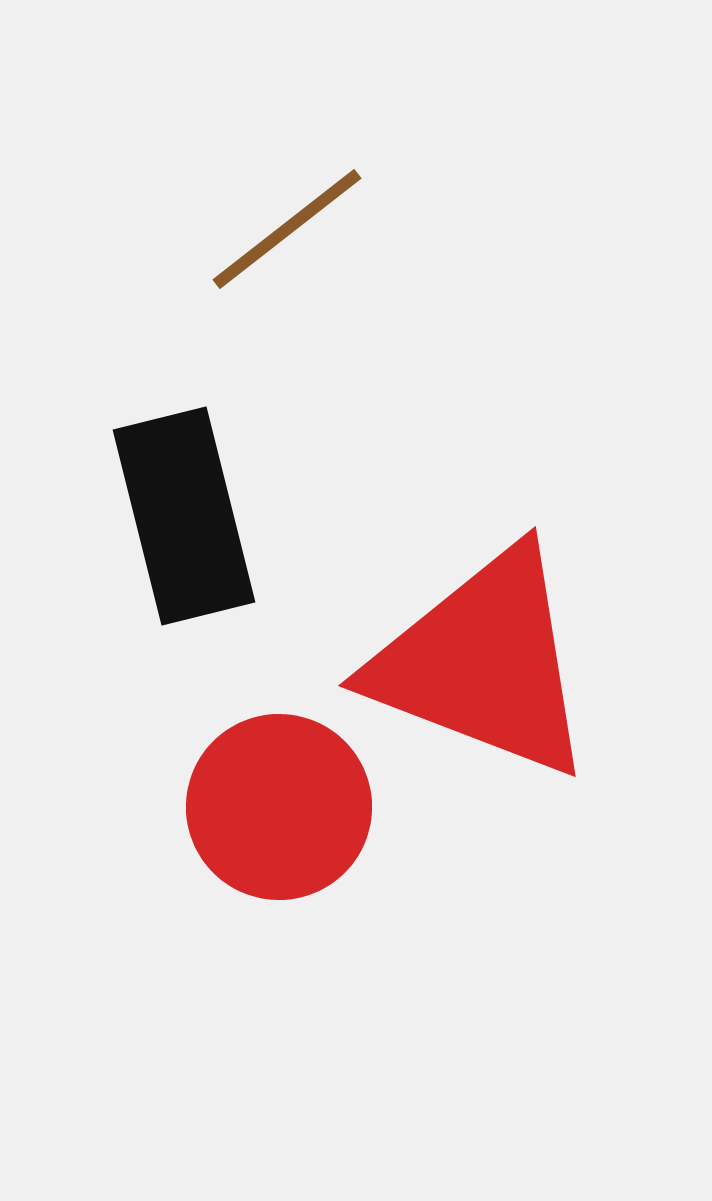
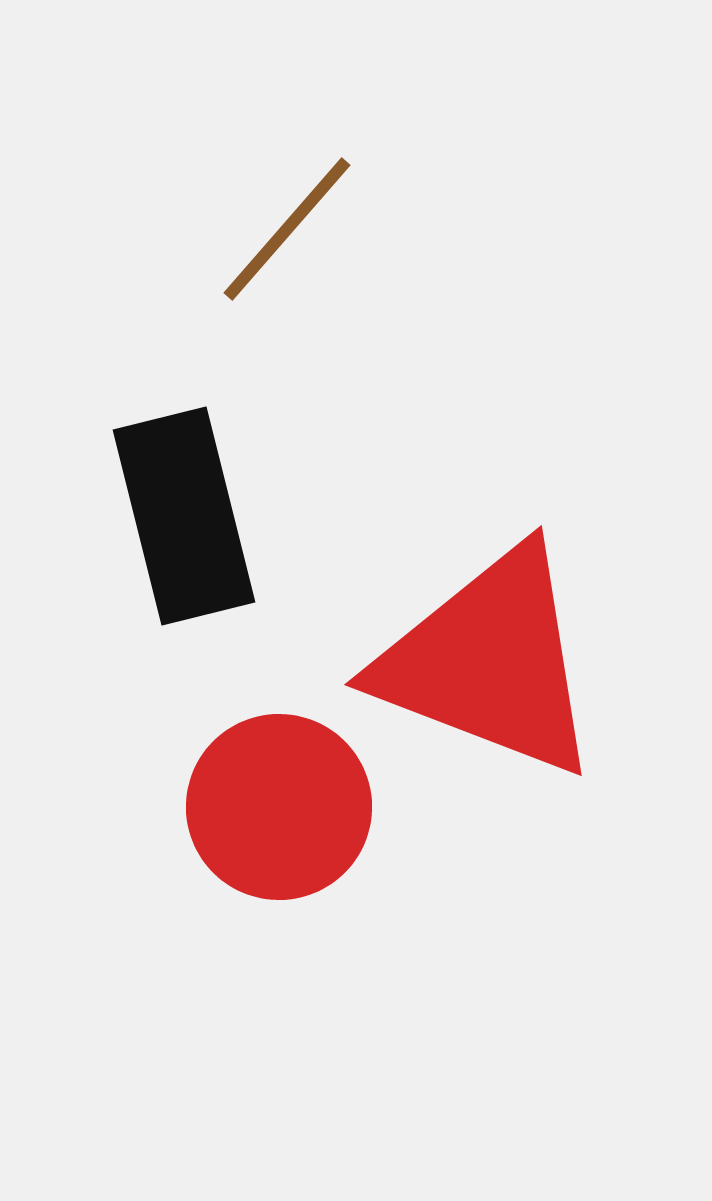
brown line: rotated 11 degrees counterclockwise
red triangle: moved 6 px right, 1 px up
